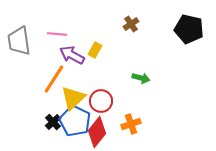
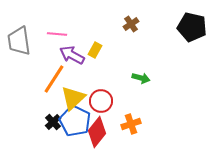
black pentagon: moved 3 px right, 2 px up
